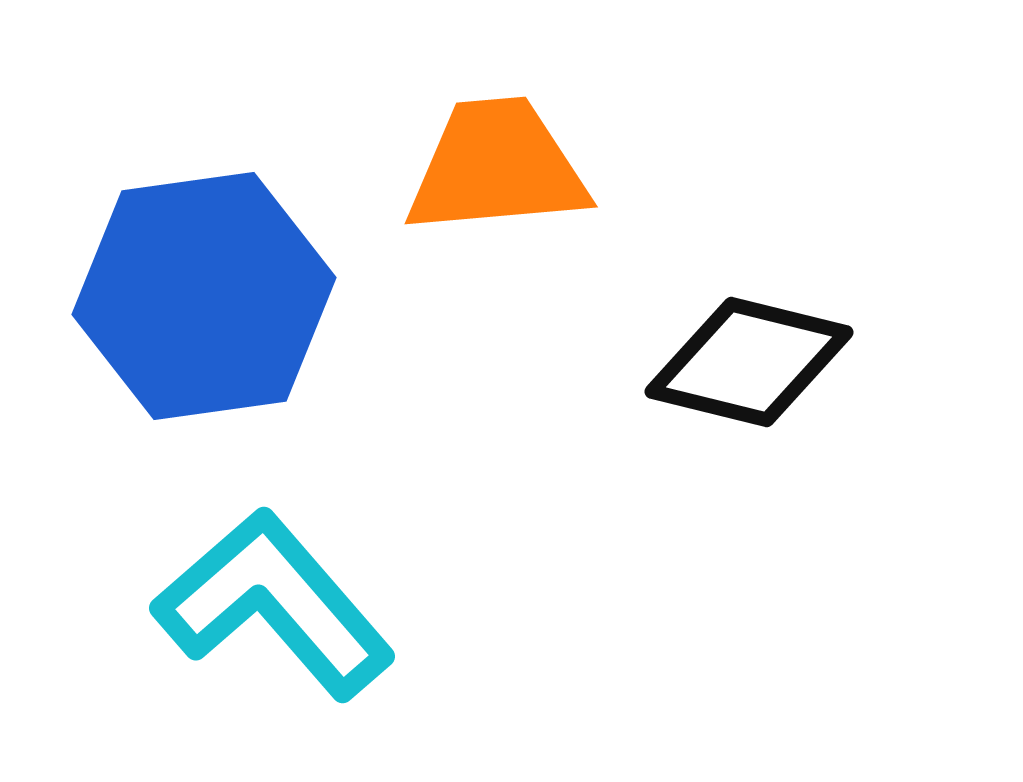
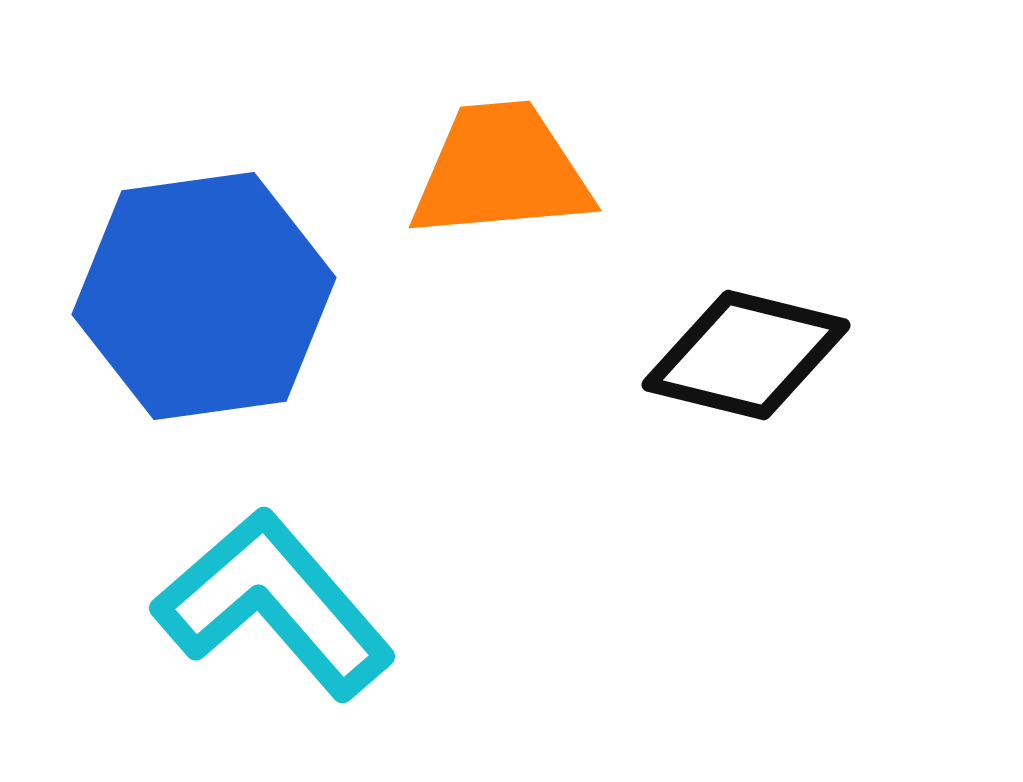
orange trapezoid: moved 4 px right, 4 px down
black diamond: moved 3 px left, 7 px up
